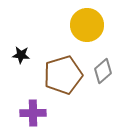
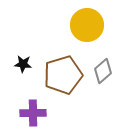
black star: moved 2 px right, 9 px down
